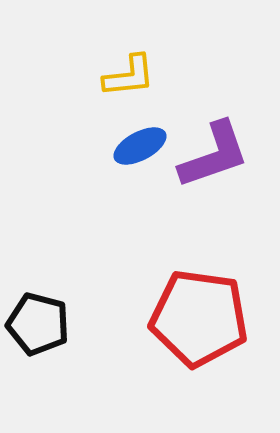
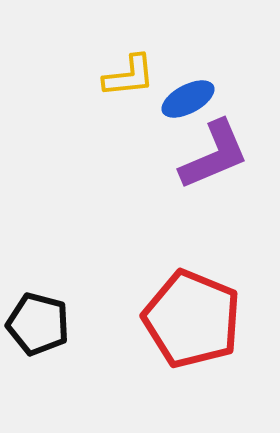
blue ellipse: moved 48 px right, 47 px up
purple L-shape: rotated 4 degrees counterclockwise
red pentagon: moved 7 px left, 1 px down; rotated 14 degrees clockwise
